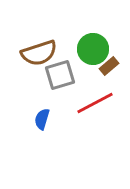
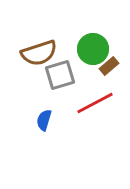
blue semicircle: moved 2 px right, 1 px down
